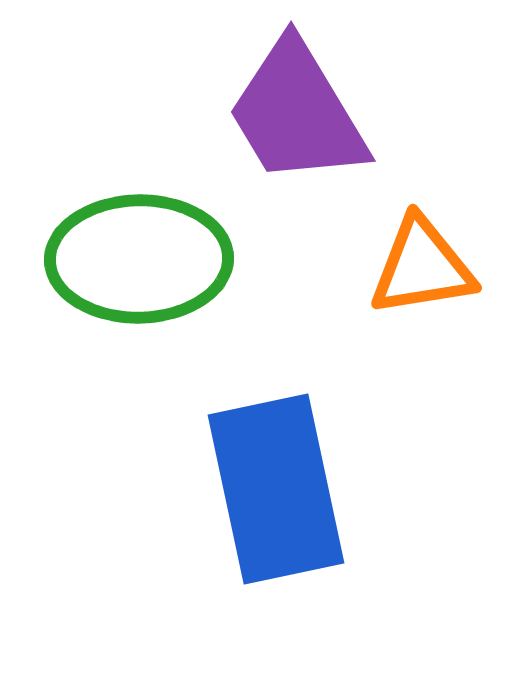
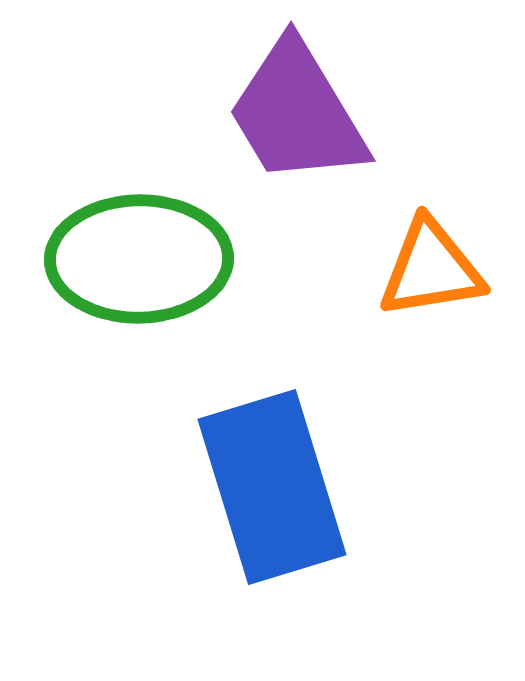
orange triangle: moved 9 px right, 2 px down
blue rectangle: moved 4 px left, 2 px up; rotated 5 degrees counterclockwise
